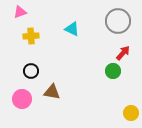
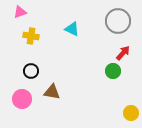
yellow cross: rotated 14 degrees clockwise
